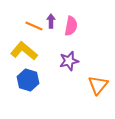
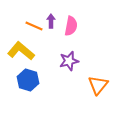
yellow L-shape: moved 3 px left
